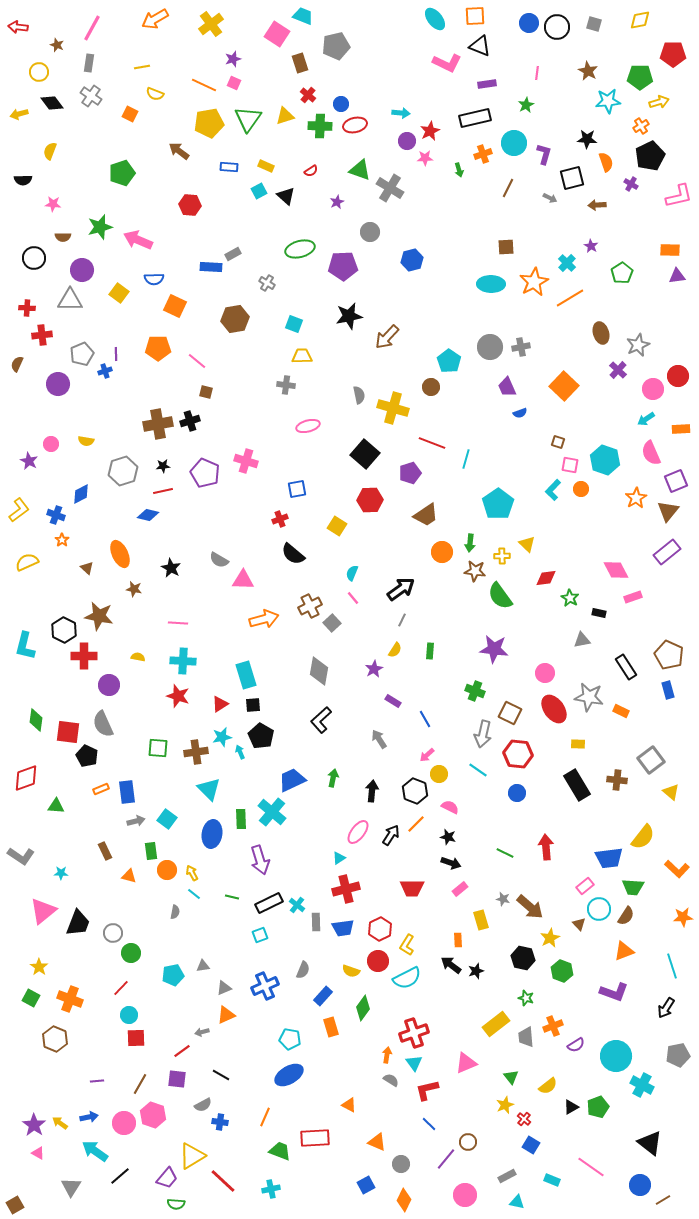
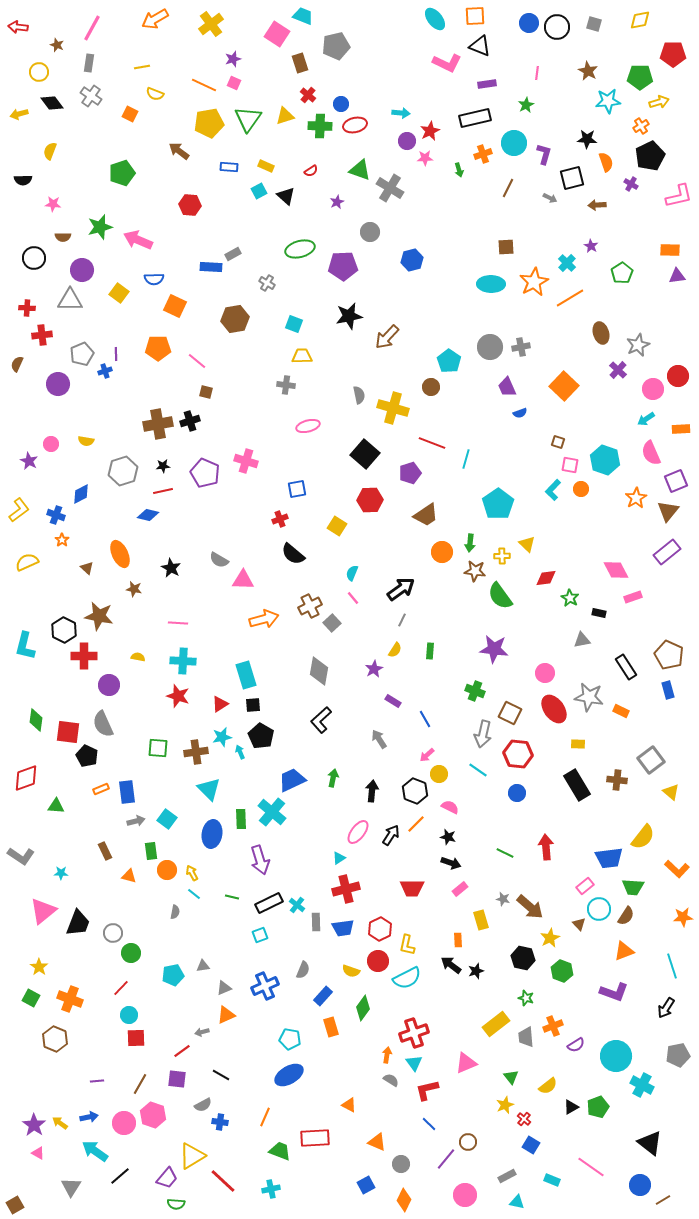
yellow L-shape at (407, 945): rotated 20 degrees counterclockwise
